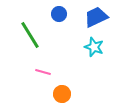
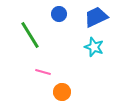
orange circle: moved 2 px up
